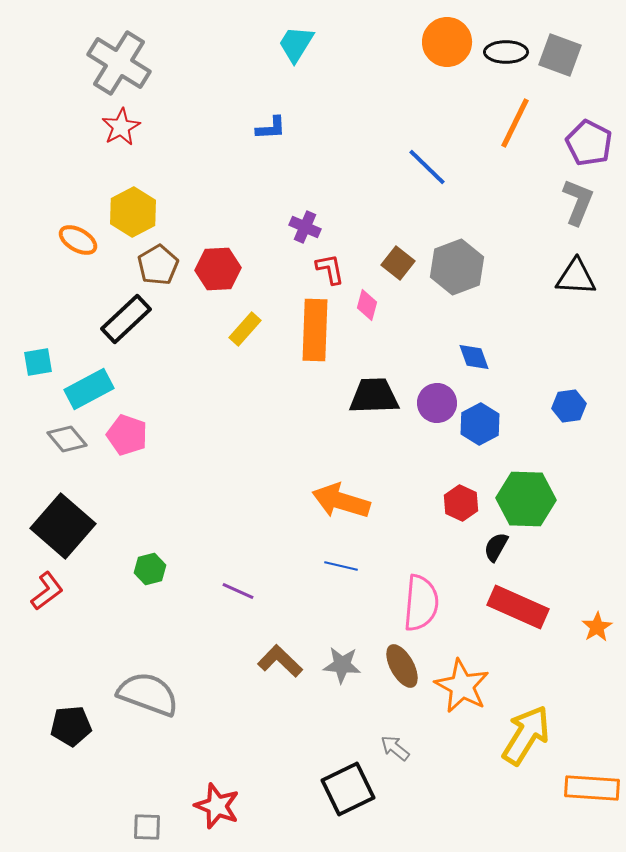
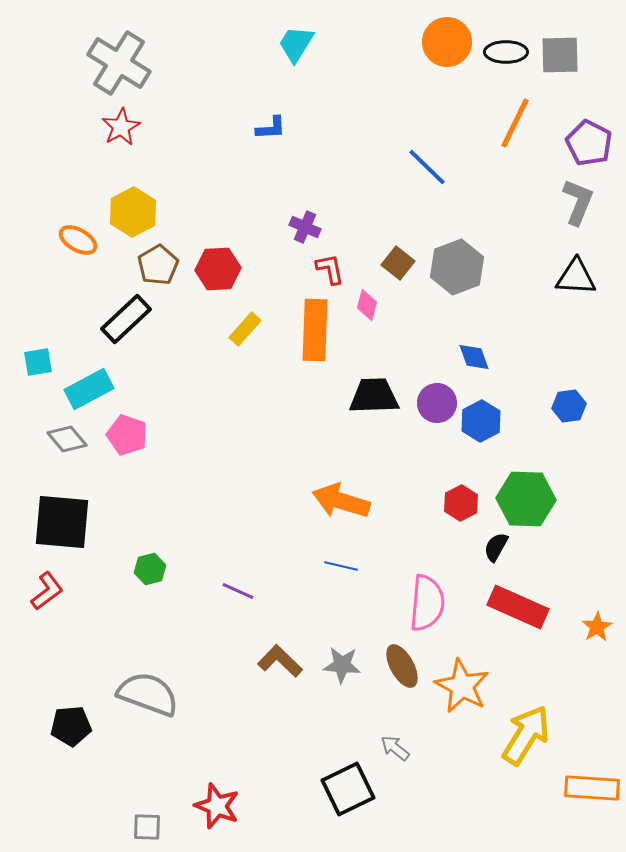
gray square at (560, 55): rotated 21 degrees counterclockwise
blue hexagon at (480, 424): moved 1 px right, 3 px up
red hexagon at (461, 503): rotated 8 degrees clockwise
black square at (63, 526): moved 1 px left, 4 px up; rotated 36 degrees counterclockwise
pink semicircle at (421, 603): moved 6 px right
